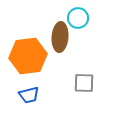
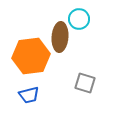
cyan circle: moved 1 px right, 1 px down
orange hexagon: moved 3 px right
gray square: moved 1 px right; rotated 15 degrees clockwise
